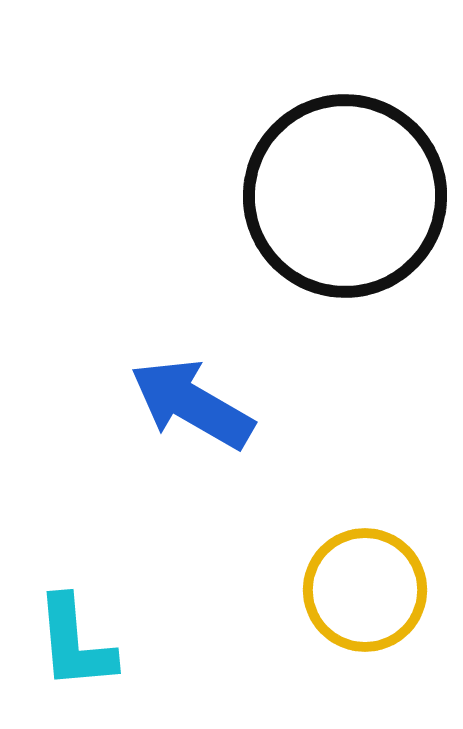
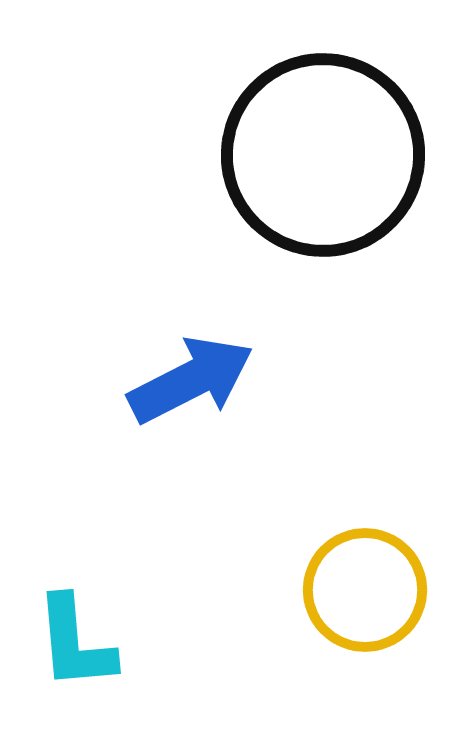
black circle: moved 22 px left, 41 px up
blue arrow: moved 1 px left, 24 px up; rotated 123 degrees clockwise
